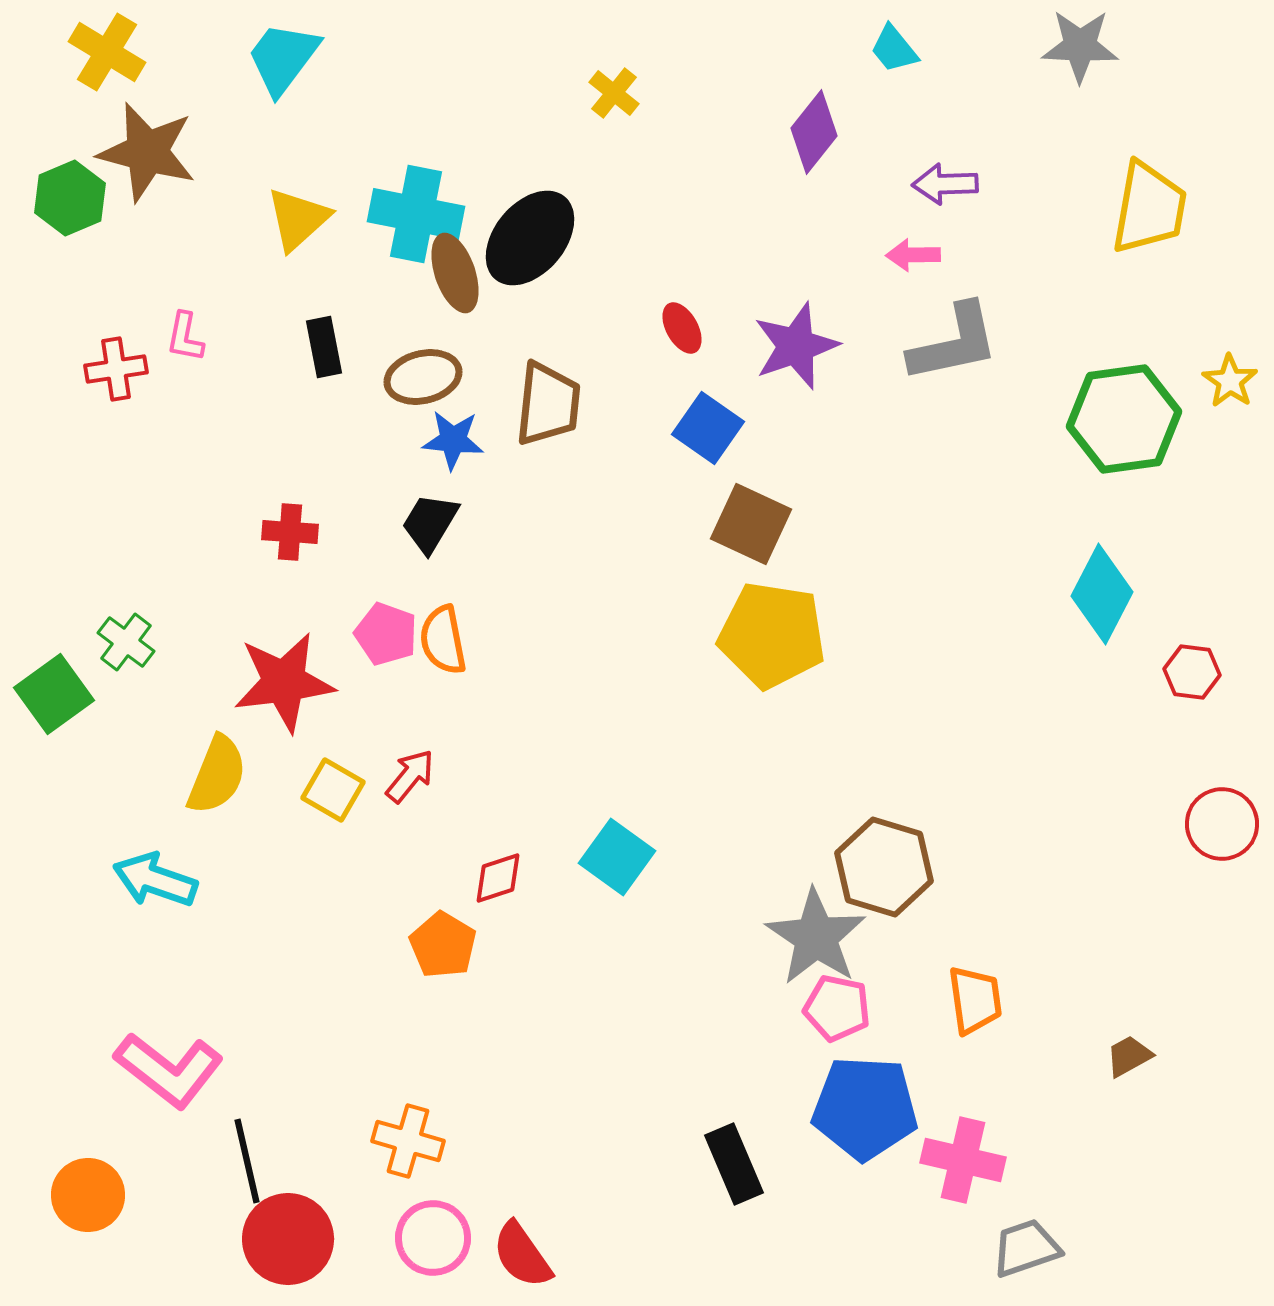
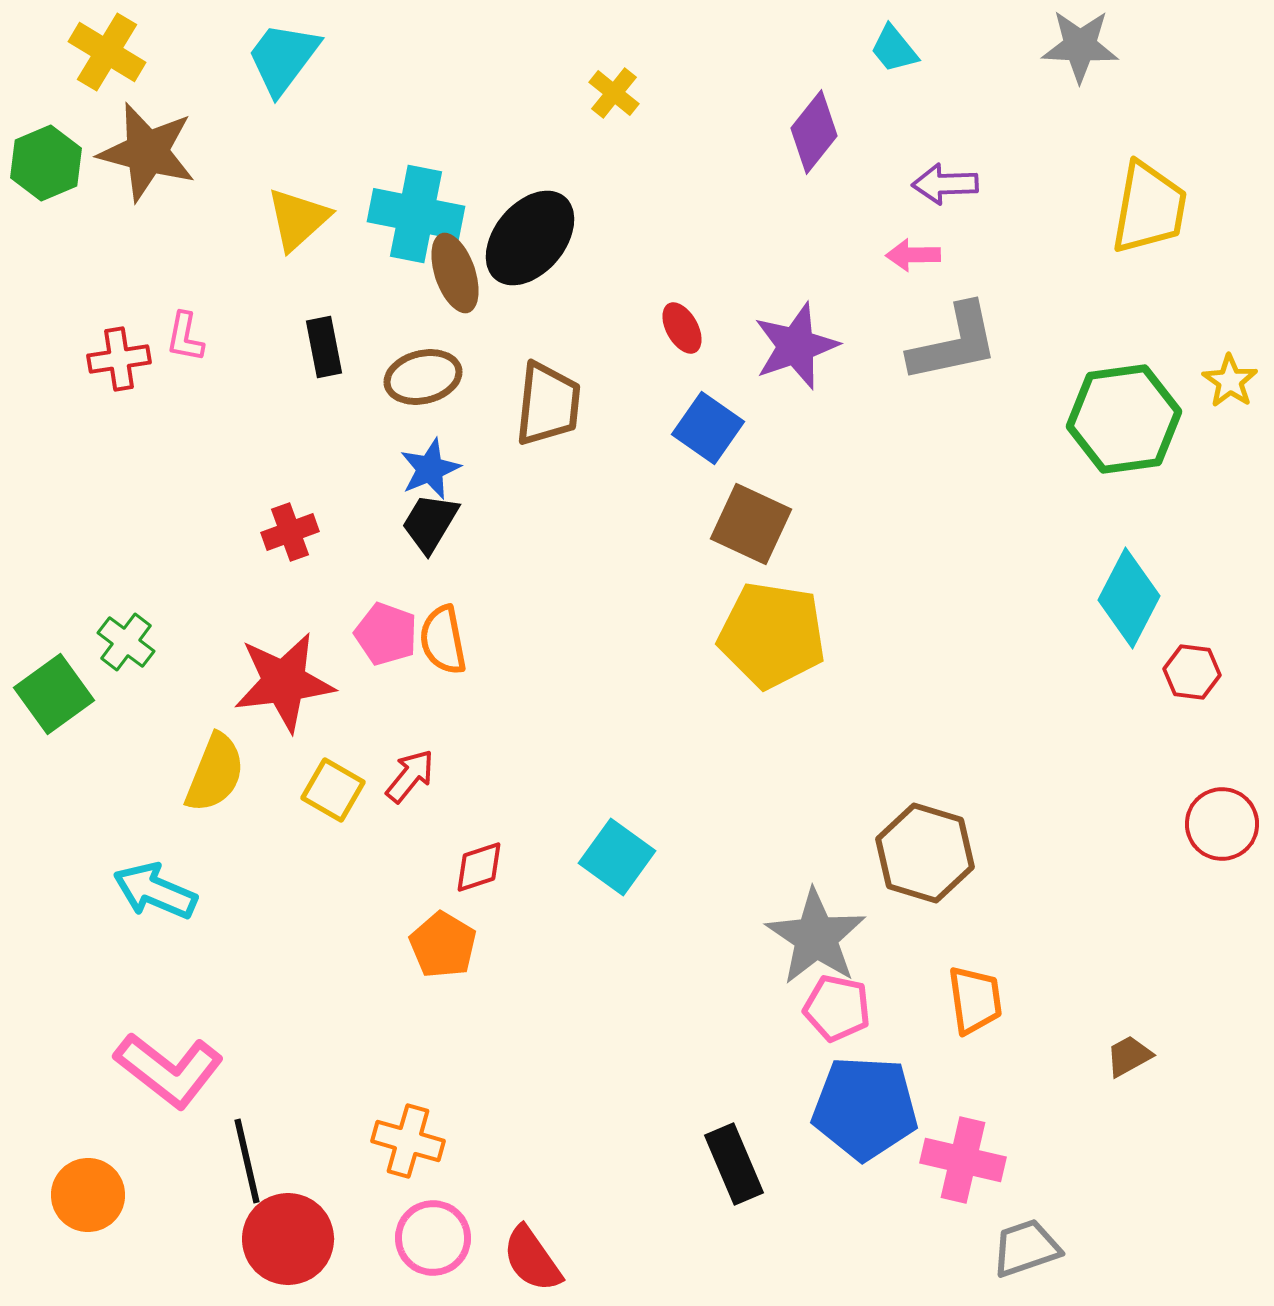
green hexagon at (70, 198): moved 24 px left, 35 px up
red cross at (116, 369): moved 3 px right, 10 px up
blue star at (453, 440): moved 23 px left, 29 px down; rotated 28 degrees counterclockwise
red cross at (290, 532): rotated 24 degrees counterclockwise
cyan diamond at (1102, 594): moved 27 px right, 4 px down
yellow semicircle at (217, 775): moved 2 px left, 2 px up
brown hexagon at (884, 867): moved 41 px right, 14 px up
red diamond at (498, 878): moved 19 px left, 11 px up
cyan arrow at (155, 880): moved 11 px down; rotated 4 degrees clockwise
red semicircle at (522, 1255): moved 10 px right, 4 px down
